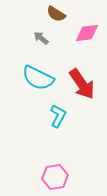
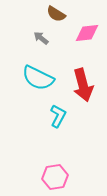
red arrow: moved 1 px right, 1 px down; rotated 20 degrees clockwise
